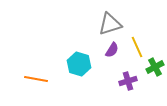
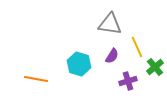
gray triangle: rotated 25 degrees clockwise
purple semicircle: moved 6 px down
green cross: rotated 12 degrees counterclockwise
